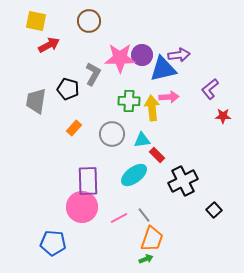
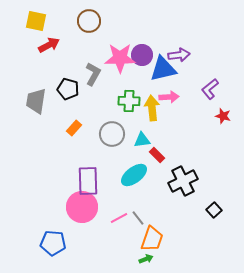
red star: rotated 14 degrees clockwise
gray line: moved 6 px left, 3 px down
